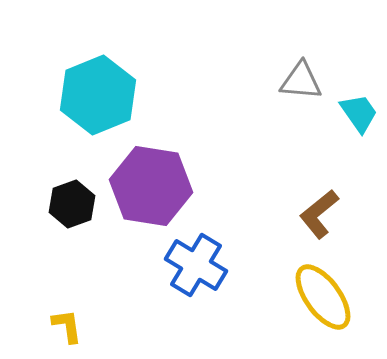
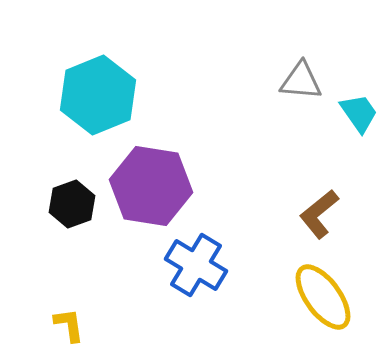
yellow L-shape: moved 2 px right, 1 px up
